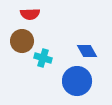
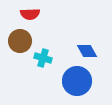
brown circle: moved 2 px left
